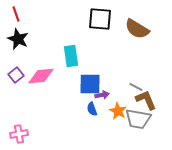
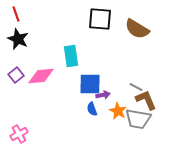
purple arrow: moved 1 px right
pink cross: rotated 18 degrees counterclockwise
